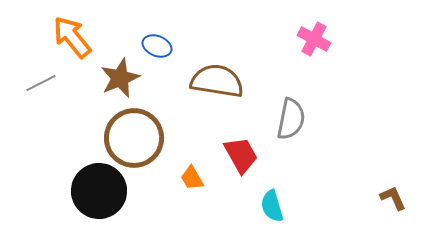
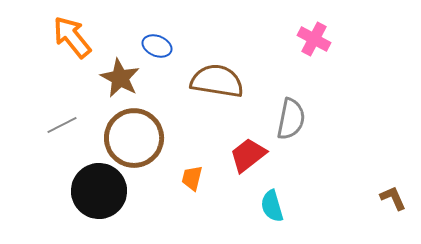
brown star: rotated 21 degrees counterclockwise
gray line: moved 21 px right, 42 px down
red trapezoid: moved 7 px right; rotated 99 degrees counterclockwise
orange trapezoid: rotated 44 degrees clockwise
